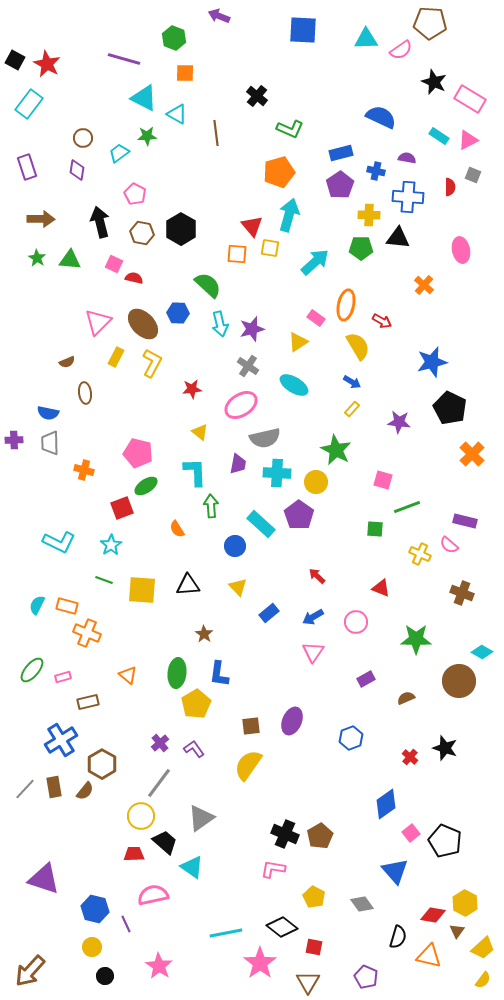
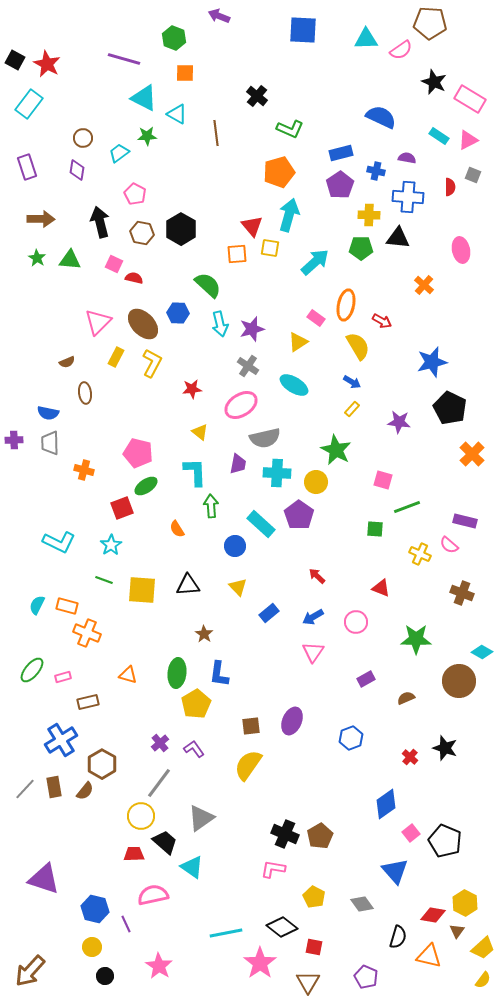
orange square at (237, 254): rotated 10 degrees counterclockwise
orange triangle at (128, 675): rotated 24 degrees counterclockwise
